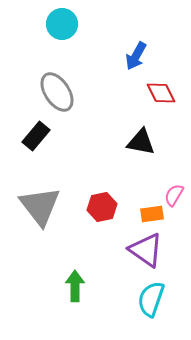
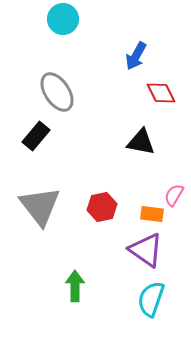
cyan circle: moved 1 px right, 5 px up
orange rectangle: rotated 15 degrees clockwise
